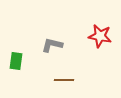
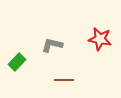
red star: moved 3 px down
green rectangle: moved 1 px right, 1 px down; rotated 36 degrees clockwise
